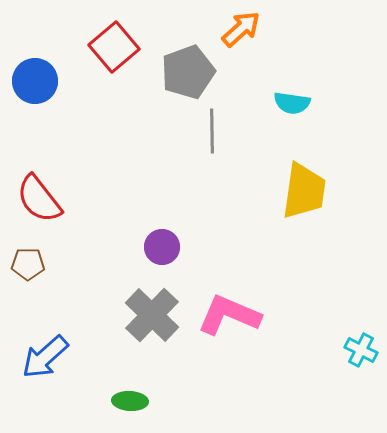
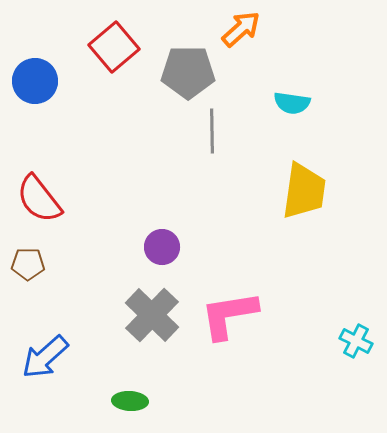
gray pentagon: rotated 20 degrees clockwise
pink L-shape: rotated 32 degrees counterclockwise
cyan cross: moved 5 px left, 9 px up
